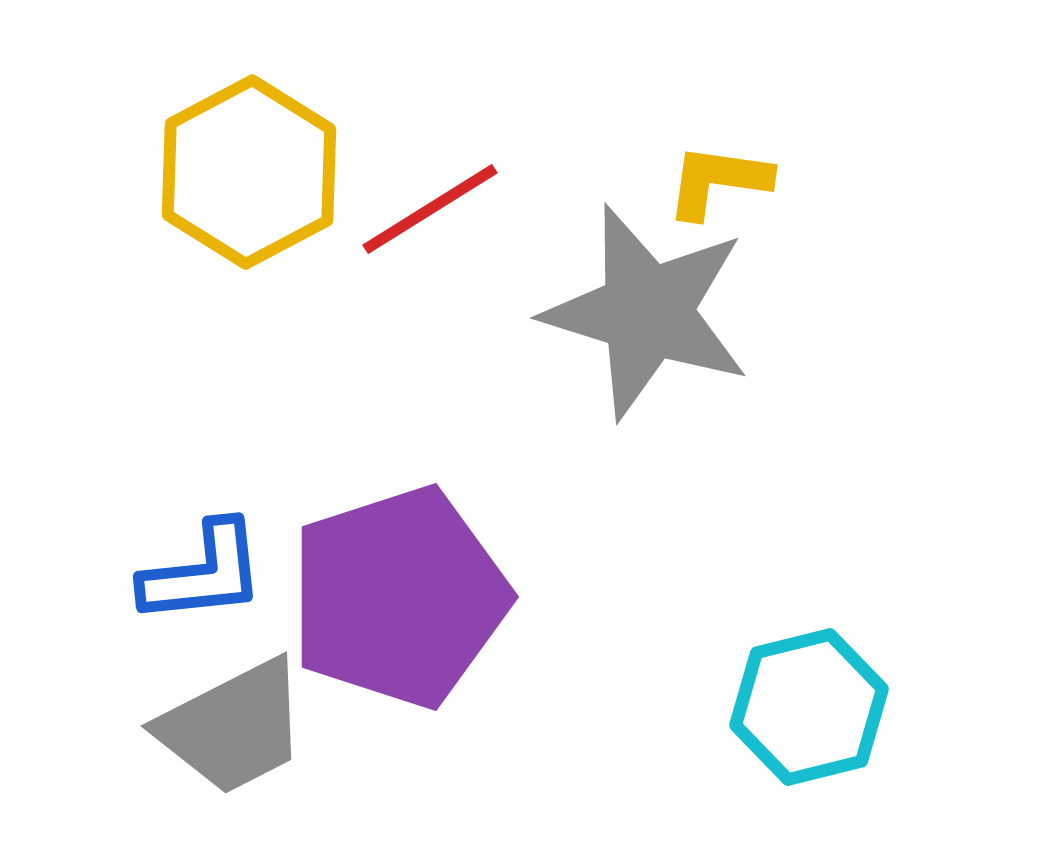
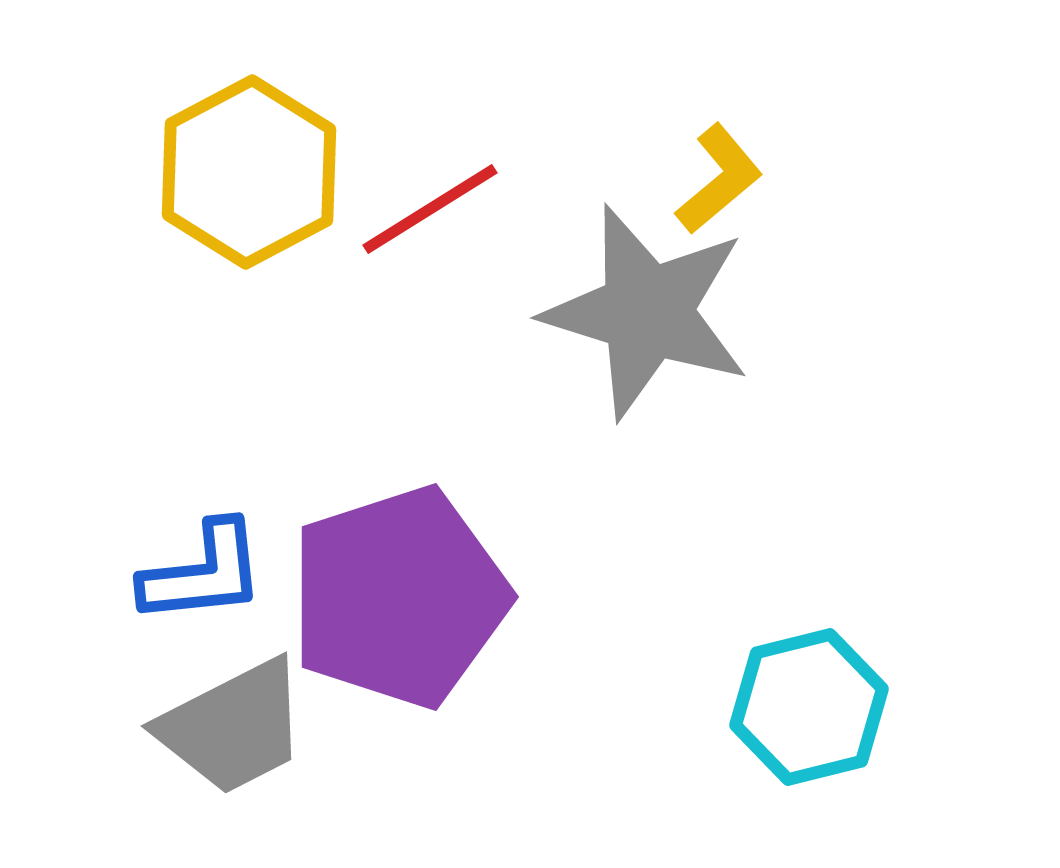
yellow L-shape: moved 1 px right, 2 px up; rotated 132 degrees clockwise
